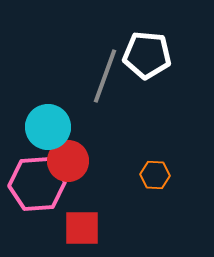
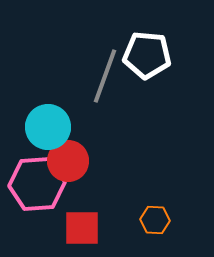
orange hexagon: moved 45 px down
